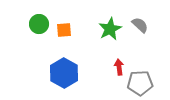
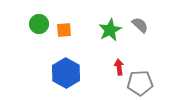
green star: moved 1 px down
blue hexagon: moved 2 px right
